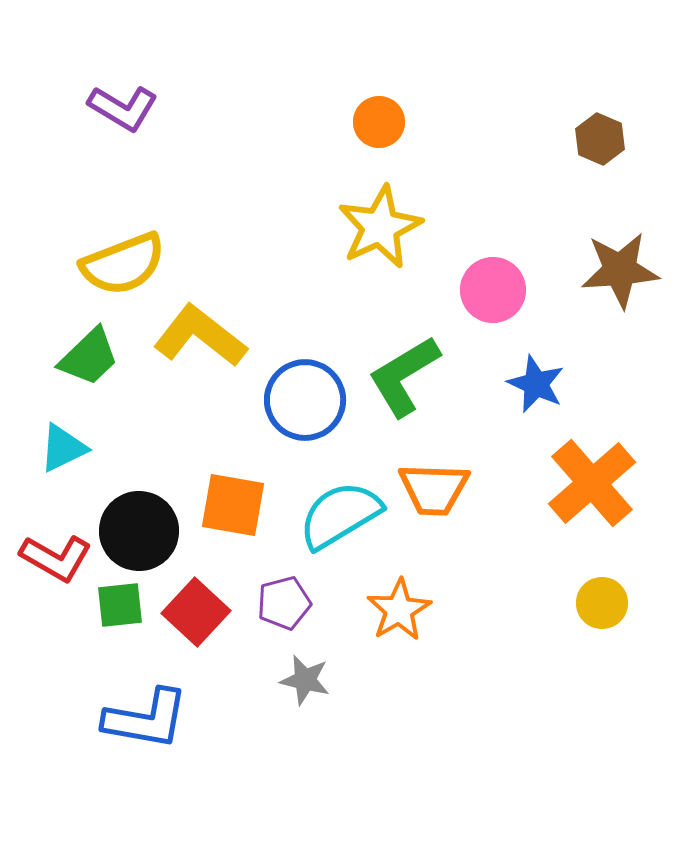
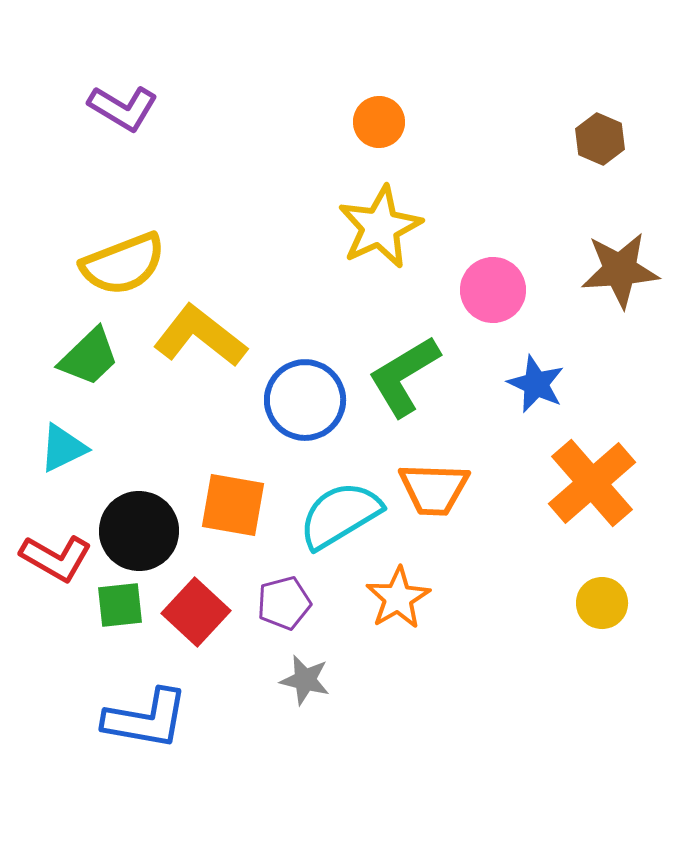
orange star: moved 1 px left, 12 px up
